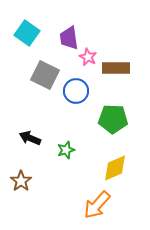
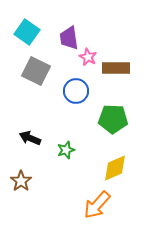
cyan square: moved 1 px up
gray square: moved 9 px left, 4 px up
